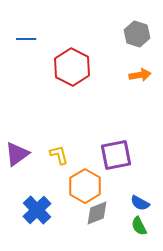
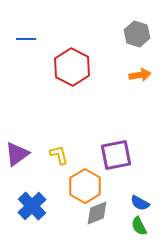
blue cross: moved 5 px left, 4 px up
